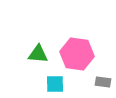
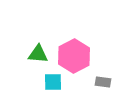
pink hexagon: moved 3 px left, 2 px down; rotated 24 degrees clockwise
cyan square: moved 2 px left, 2 px up
